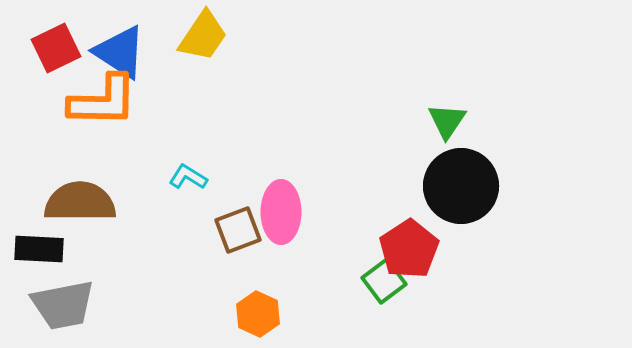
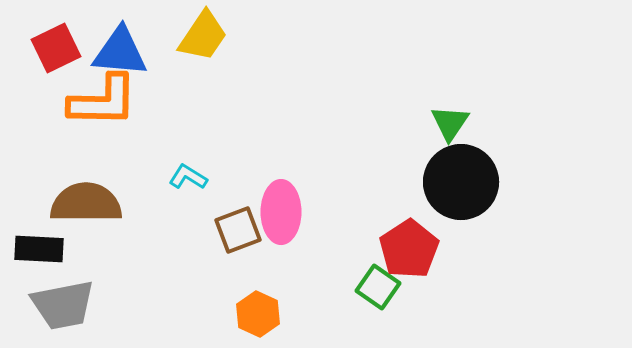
blue triangle: rotated 28 degrees counterclockwise
green triangle: moved 3 px right, 2 px down
black circle: moved 4 px up
brown semicircle: moved 6 px right, 1 px down
green square: moved 6 px left, 6 px down; rotated 18 degrees counterclockwise
